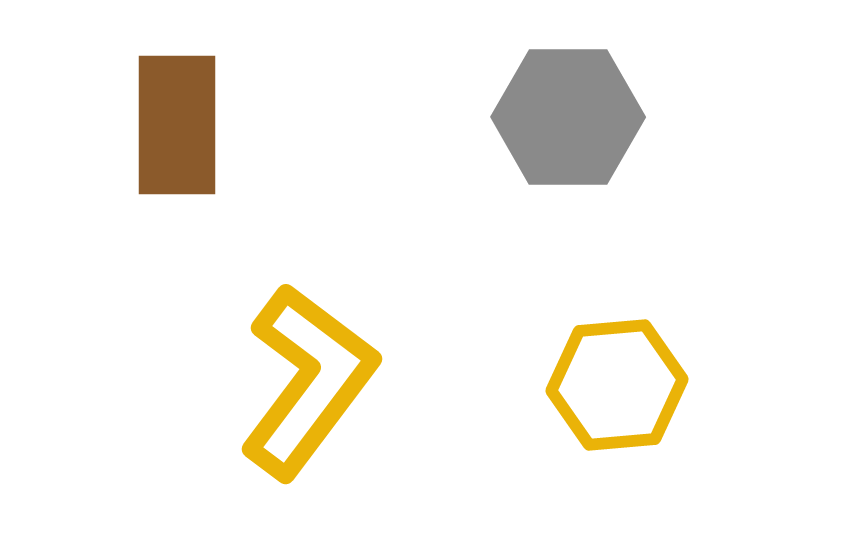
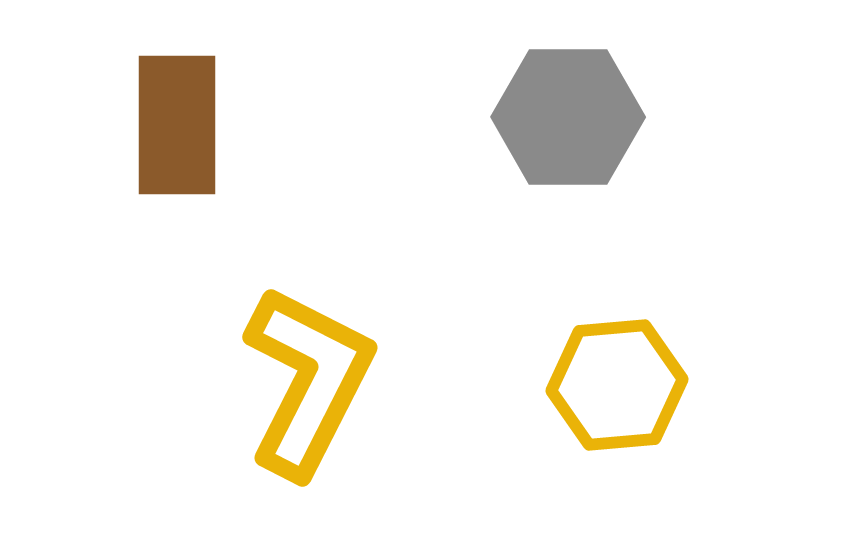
yellow L-shape: rotated 10 degrees counterclockwise
